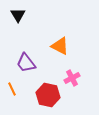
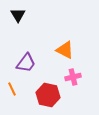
orange triangle: moved 5 px right, 4 px down
purple trapezoid: rotated 105 degrees counterclockwise
pink cross: moved 1 px right, 1 px up; rotated 14 degrees clockwise
